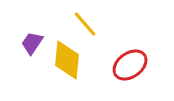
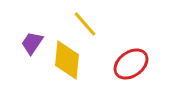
red ellipse: moved 1 px right, 1 px up
